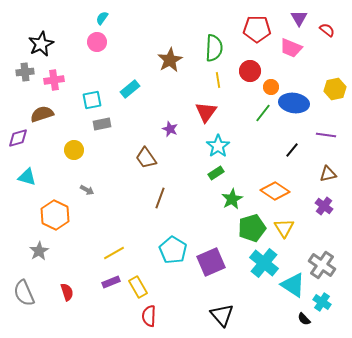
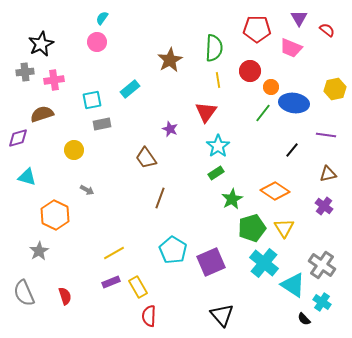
red semicircle at (67, 292): moved 2 px left, 4 px down
